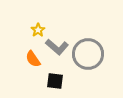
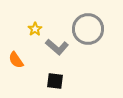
yellow star: moved 3 px left, 1 px up
gray circle: moved 25 px up
orange semicircle: moved 17 px left, 1 px down
